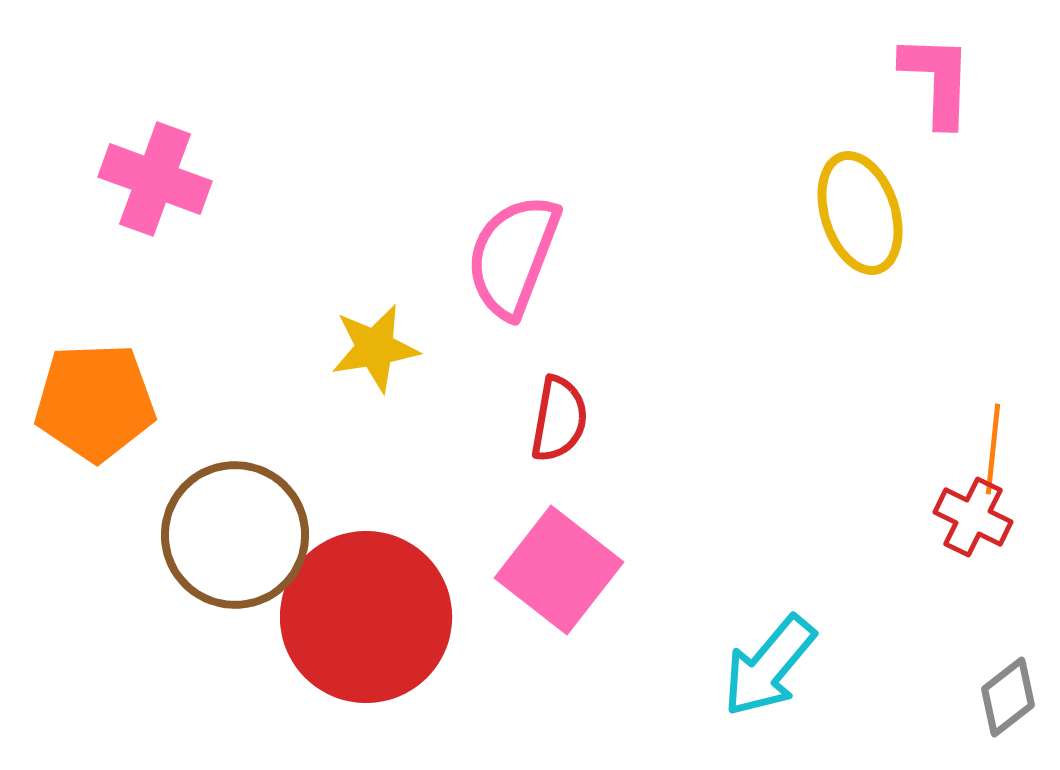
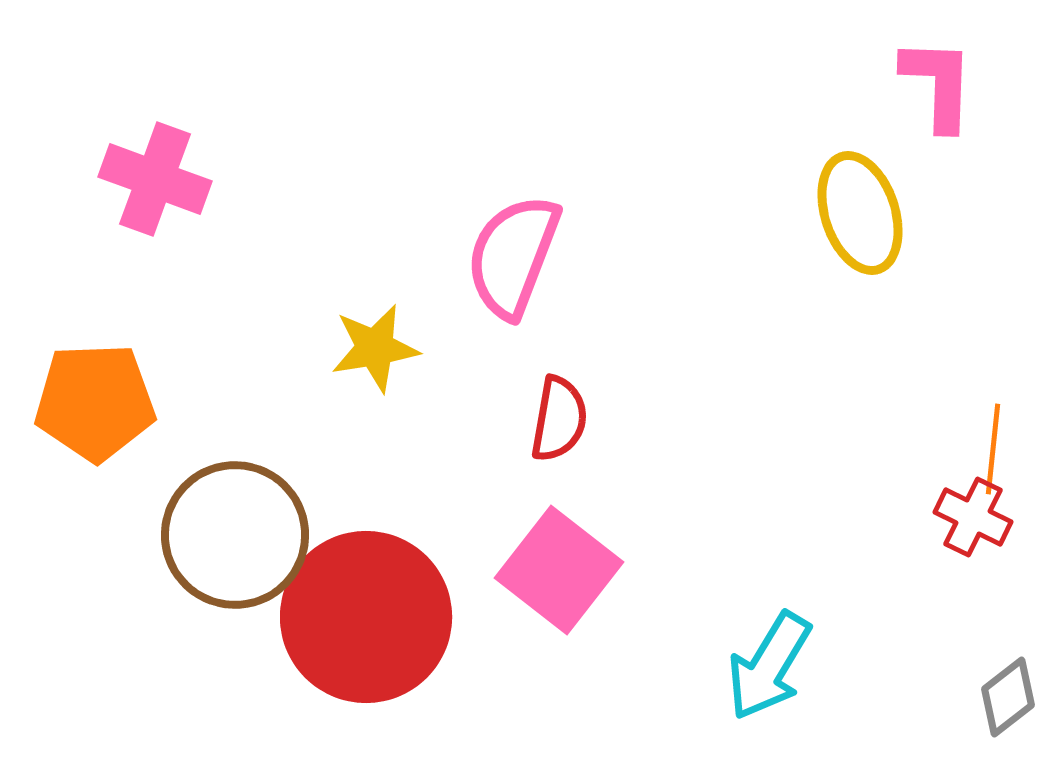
pink L-shape: moved 1 px right, 4 px down
cyan arrow: rotated 9 degrees counterclockwise
